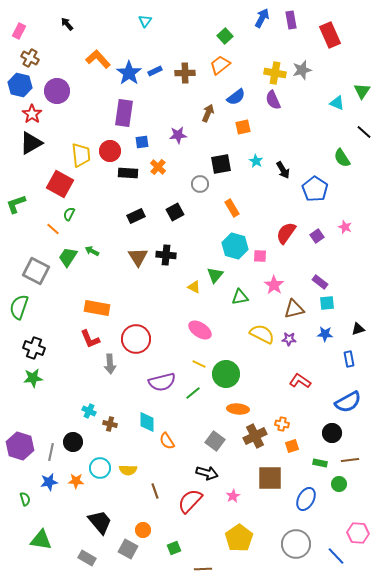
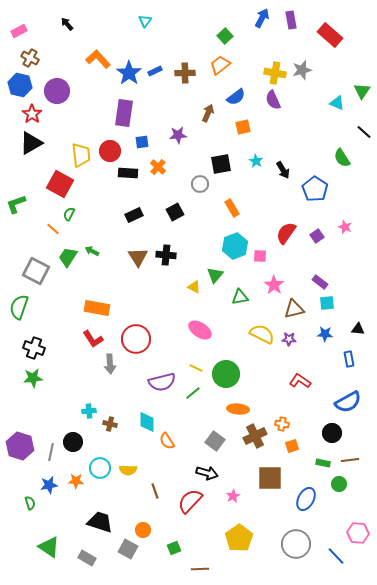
pink rectangle at (19, 31): rotated 35 degrees clockwise
red rectangle at (330, 35): rotated 25 degrees counterclockwise
black rectangle at (136, 216): moved 2 px left, 1 px up
cyan hexagon at (235, 246): rotated 25 degrees clockwise
black triangle at (358, 329): rotated 24 degrees clockwise
red L-shape at (90, 339): moved 3 px right; rotated 10 degrees counterclockwise
yellow line at (199, 364): moved 3 px left, 4 px down
cyan cross at (89, 411): rotated 32 degrees counterclockwise
green rectangle at (320, 463): moved 3 px right
blue star at (49, 482): moved 3 px down
green semicircle at (25, 499): moved 5 px right, 4 px down
black trapezoid at (100, 522): rotated 32 degrees counterclockwise
green triangle at (41, 540): moved 8 px right, 7 px down; rotated 25 degrees clockwise
brown line at (203, 569): moved 3 px left
